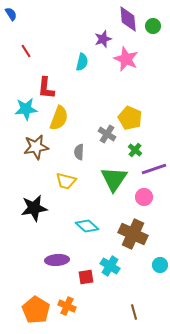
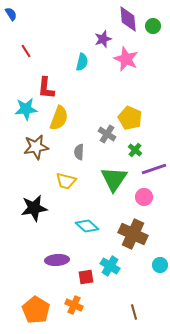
orange cross: moved 7 px right, 1 px up
